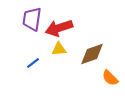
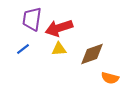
blue line: moved 10 px left, 14 px up
orange semicircle: rotated 30 degrees counterclockwise
